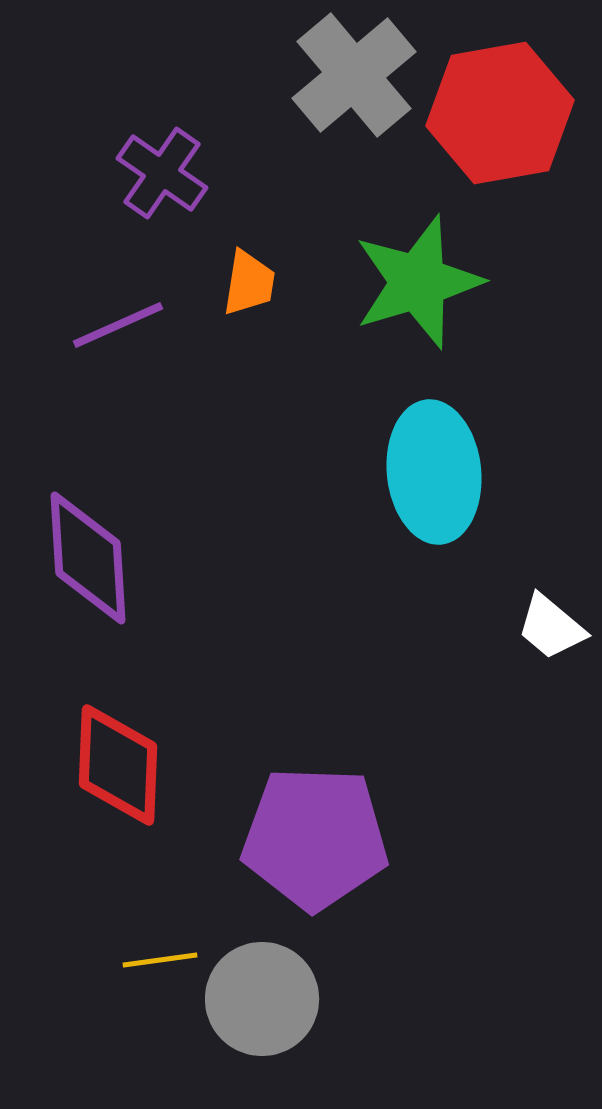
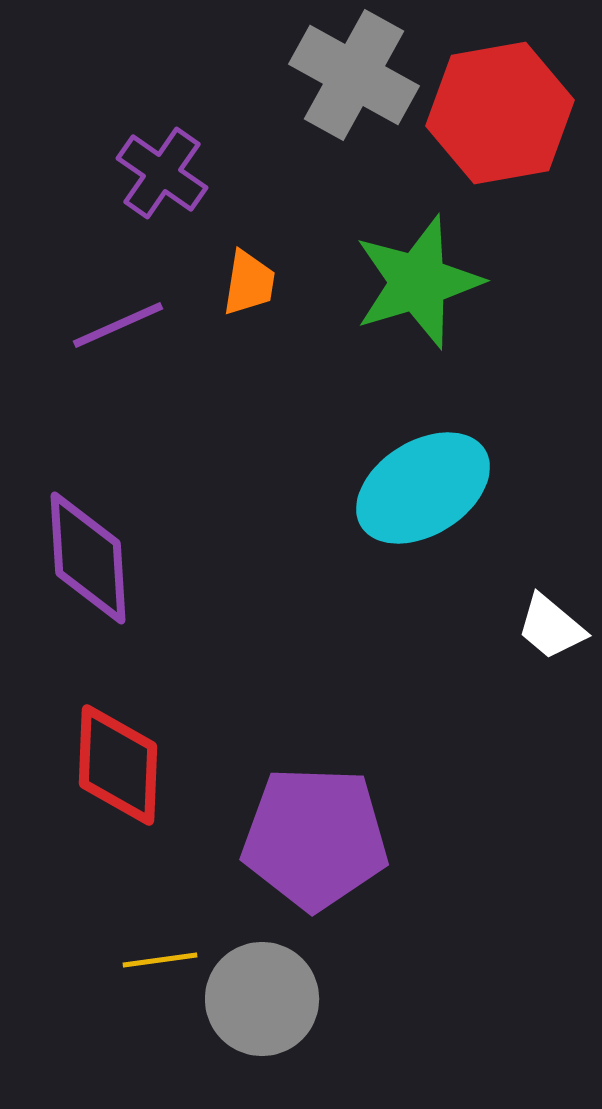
gray cross: rotated 21 degrees counterclockwise
cyan ellipse: moved 11 px left, 16 px down; rotated 64 degrees clockwise
